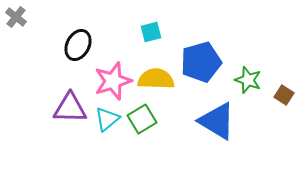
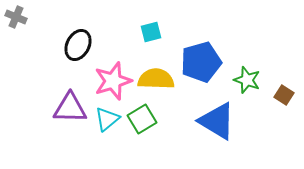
gray cross: rotated 15 degrees counterclockwise
green star: moved 1 px left
